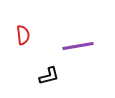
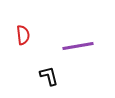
black L-shape: rotated 90 degrees counterclockwise
